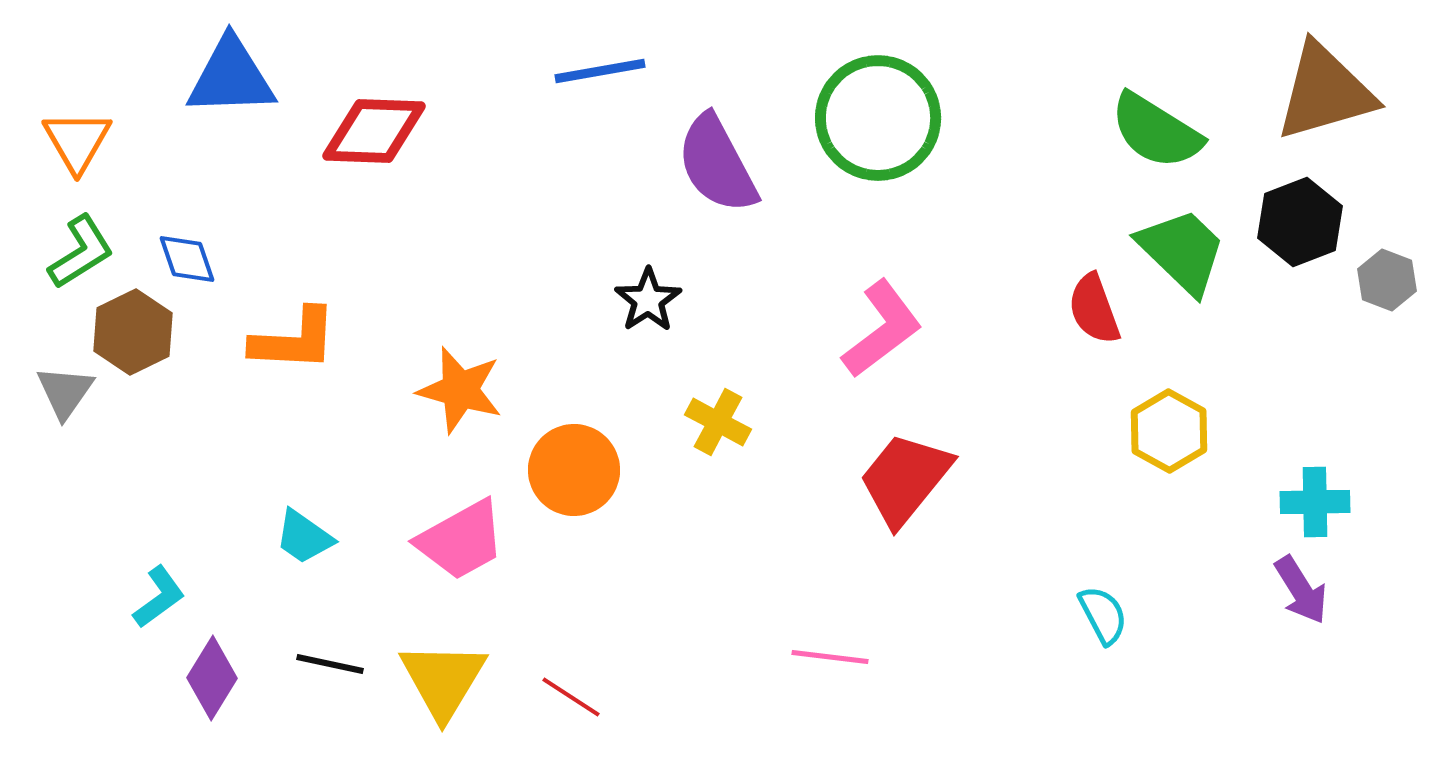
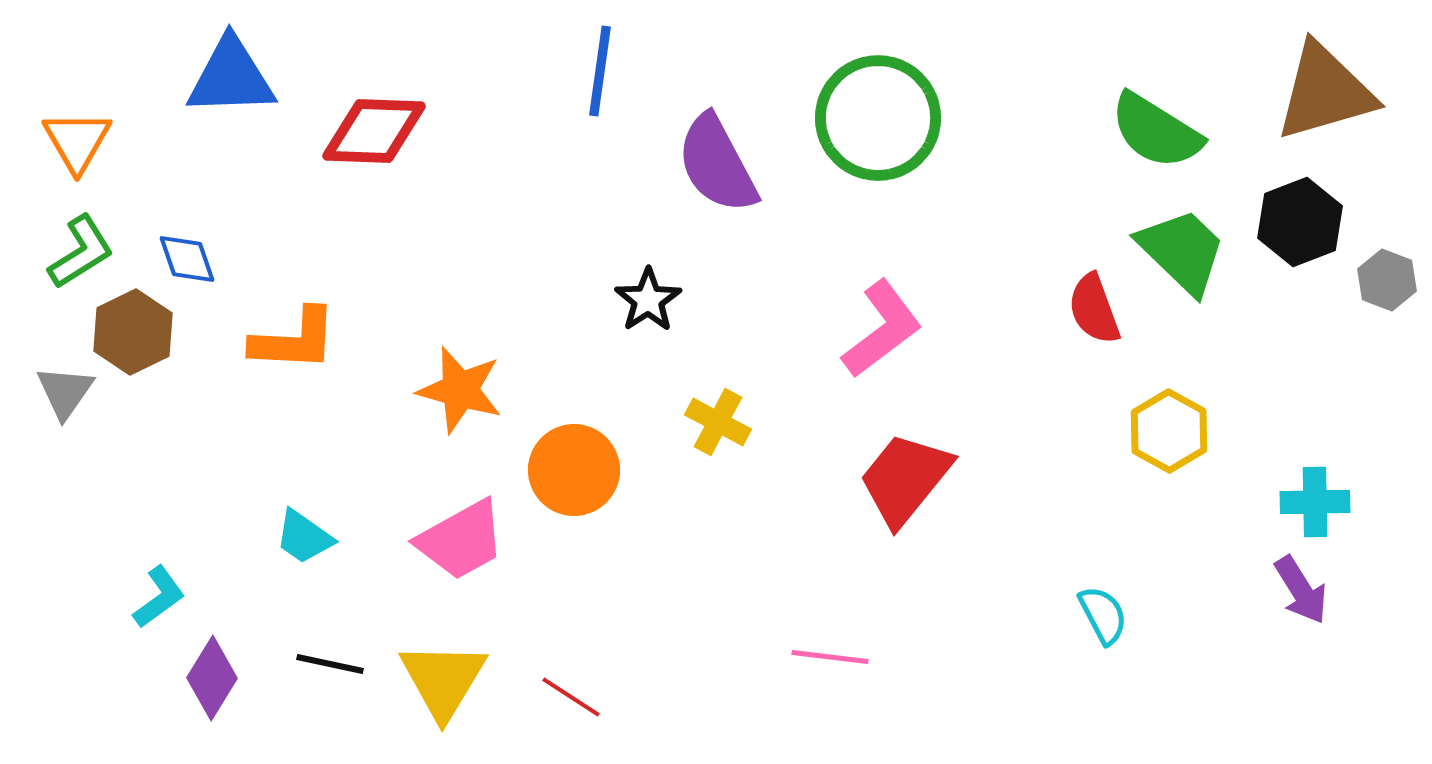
blue line: rotated 72 degrees counterclockwise
